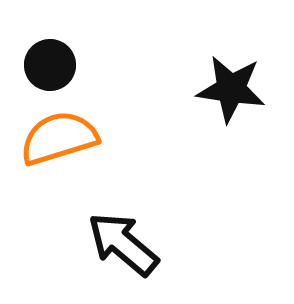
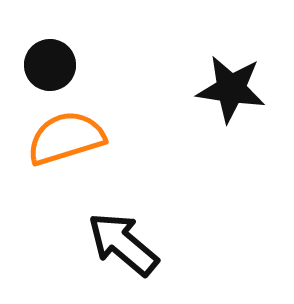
orange semicircle: moved 7 px right
